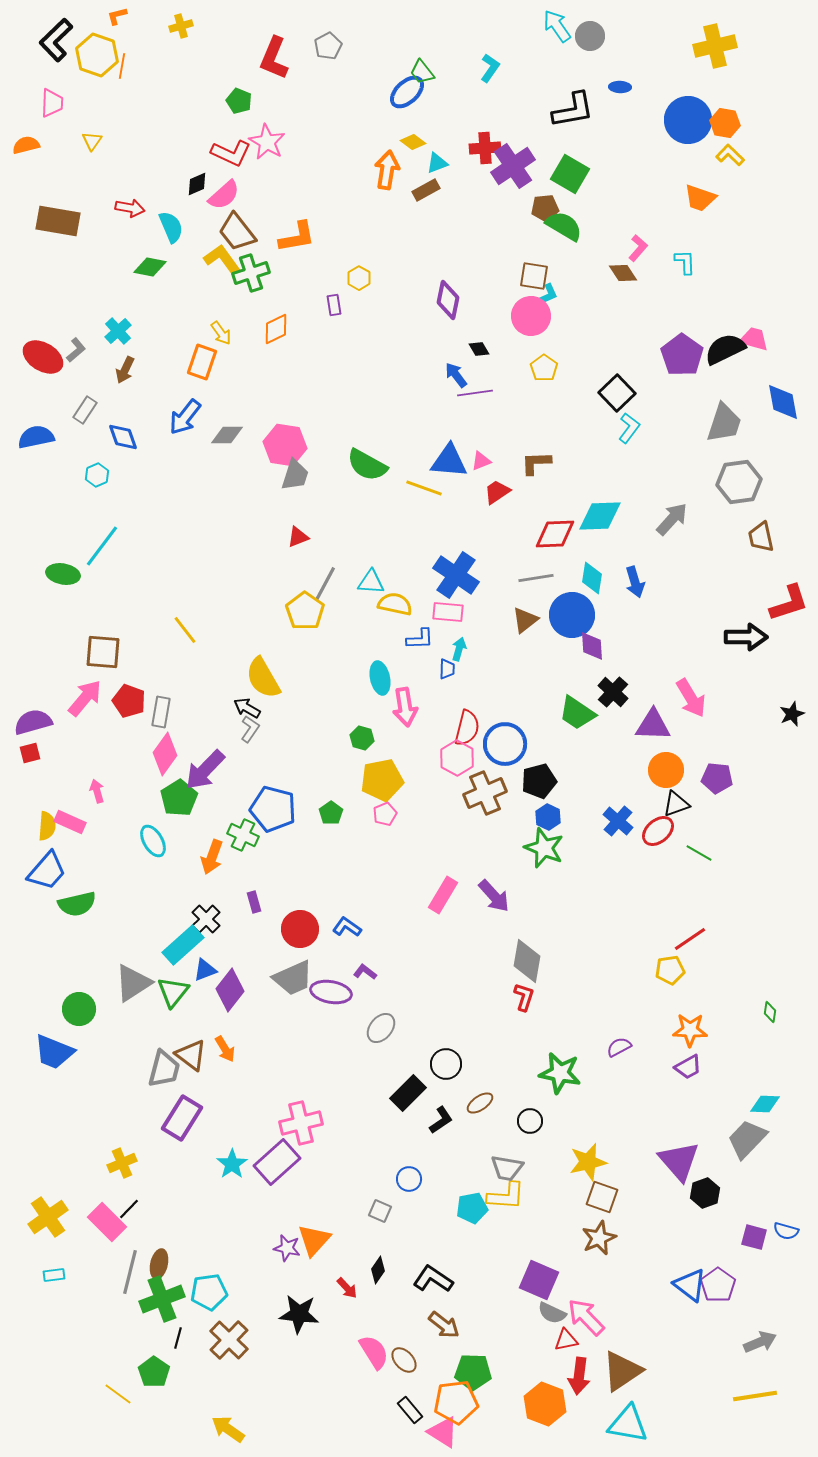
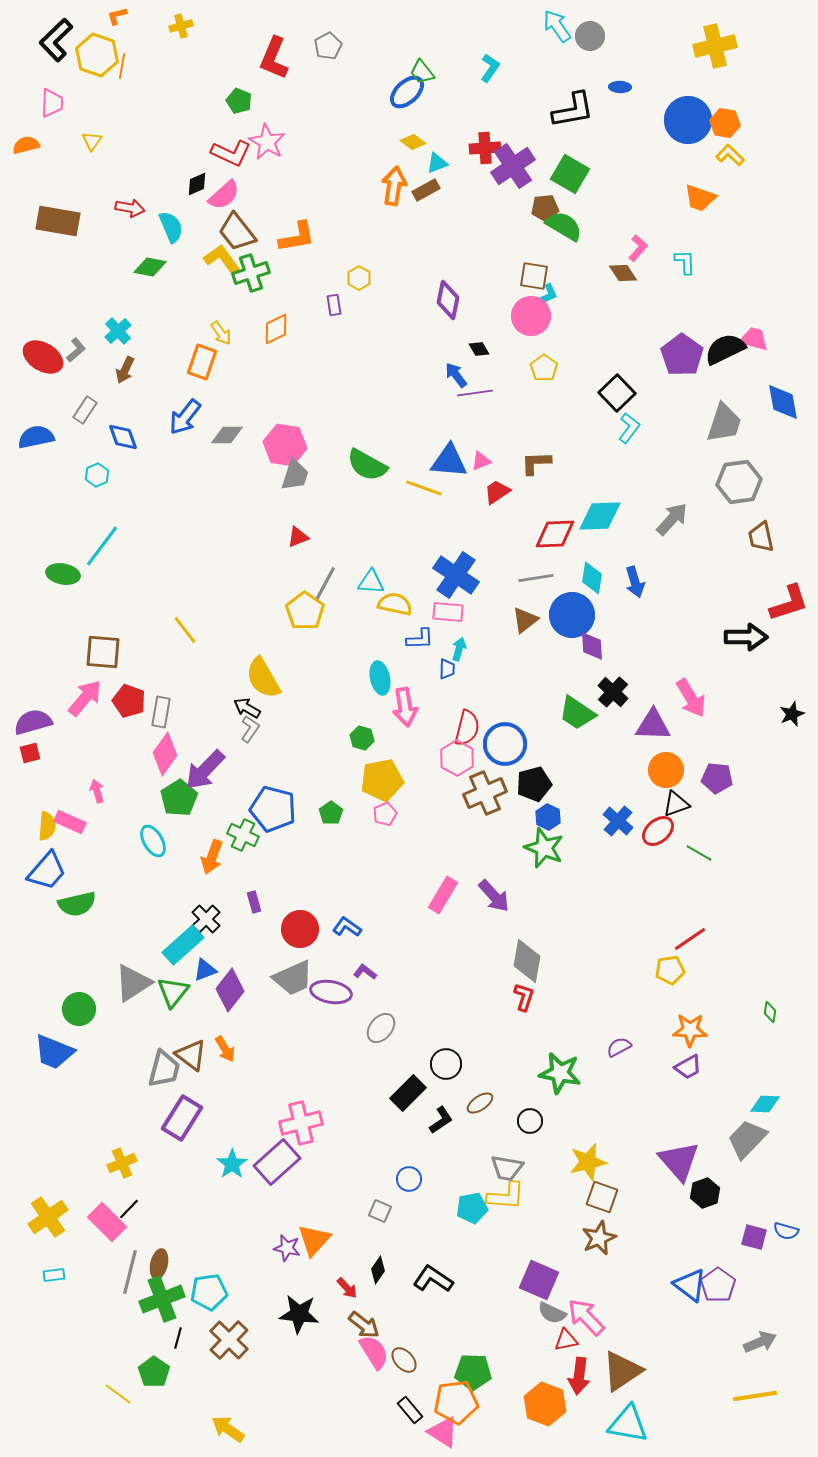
orange arrow at (387, 170): moved 7 px right, 16 px down
black pentagon at (539, 781): moved 5 px left, 3 px down
brown arrow at (444, 1325): moved 80 px left
